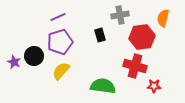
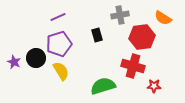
orange semicircle: rotated 72 degrees counterclockwise
black rectangle: moved 3 px left
purple pentagon: moved 1 px left, 2 px down
black circle: moved 2 px right, 2 px down
red cross: moved 2 px left
yellow semicircle: rotated 108 degrees clockwise
green semicircle: rotated 25 degrees counterclockwise
